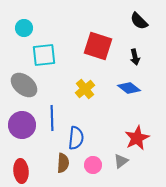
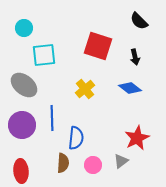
blue diamond: moved 1 px right
